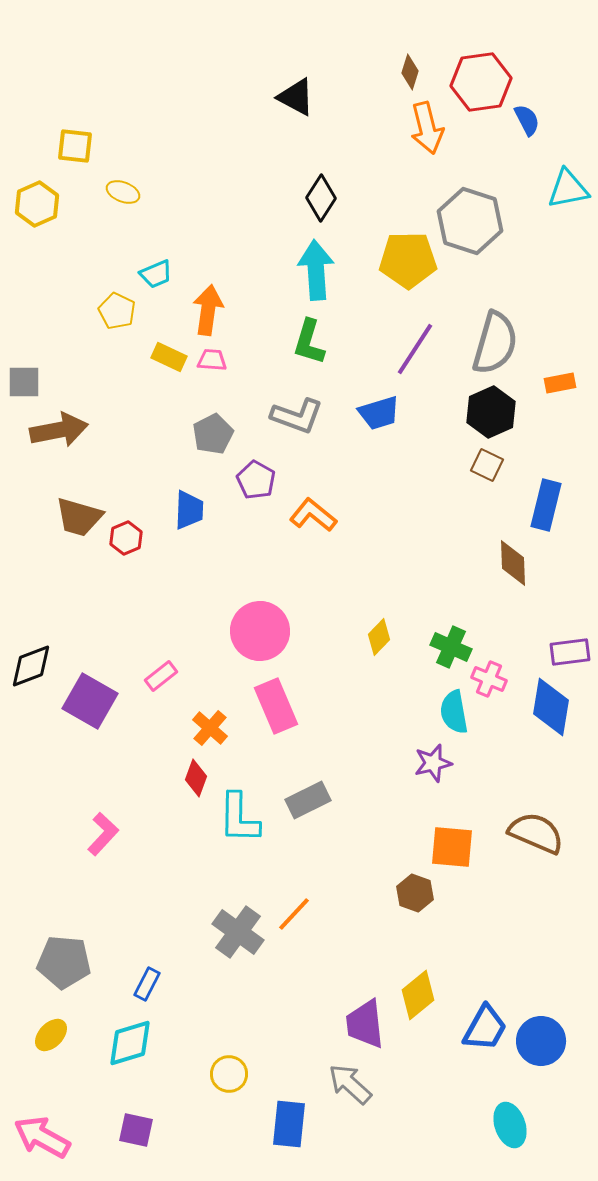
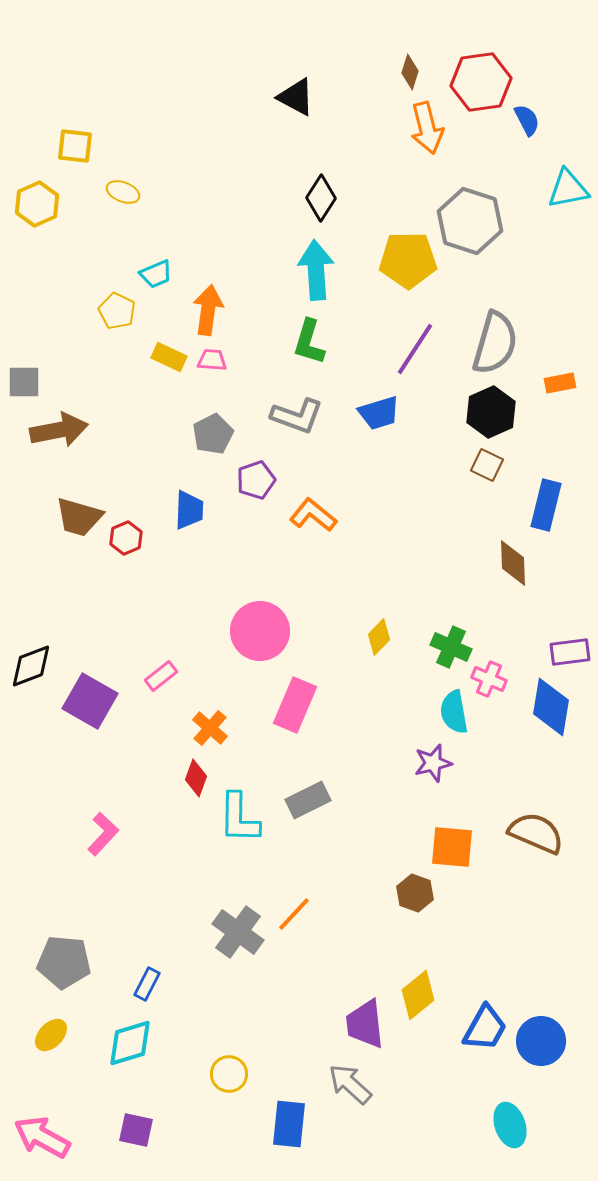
purple pentagon at (256, 480): rotated 24 degrees clockwise
pink rectangle at (276, 706): moved 19 px right, 1 px up; rotated 46 degrees clockwise
